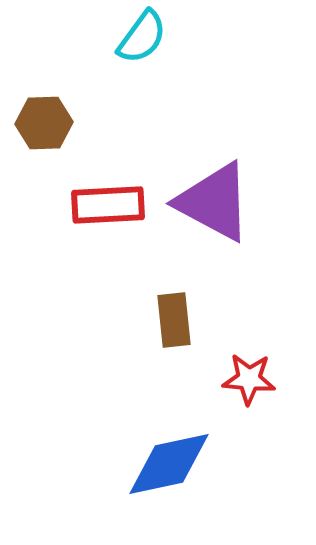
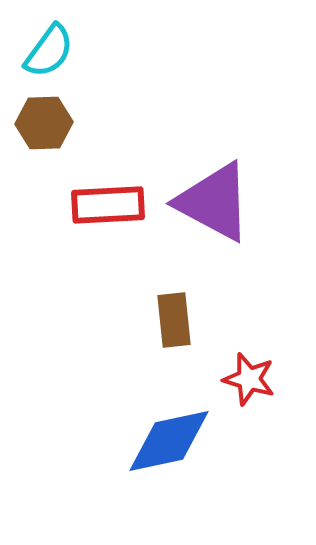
cyan semicircle: moved 93 px left, 14 px down
red star: rotated 12 degrees clockwise
blue diamond: moved 23 px up
